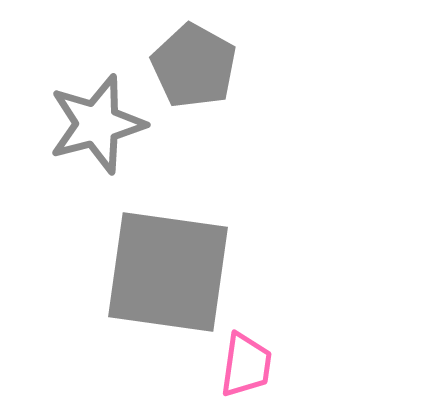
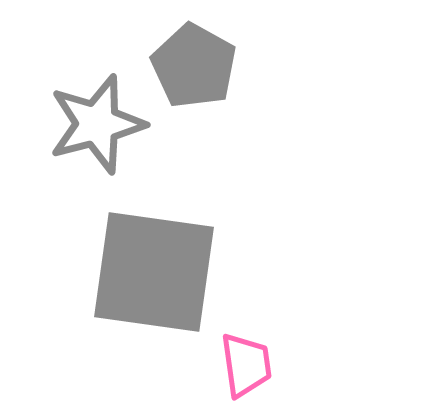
gray square: moved 14 px left
pink trapezoid: rotated 16 degrees counterclockwise
